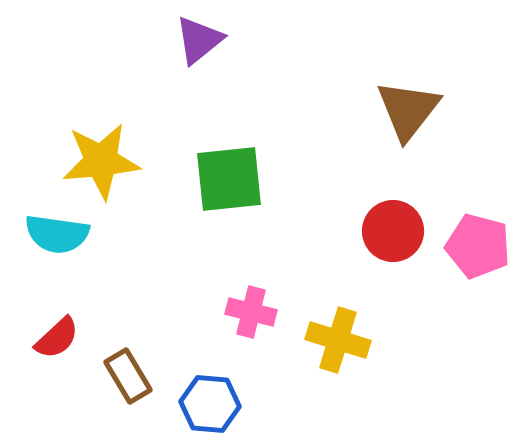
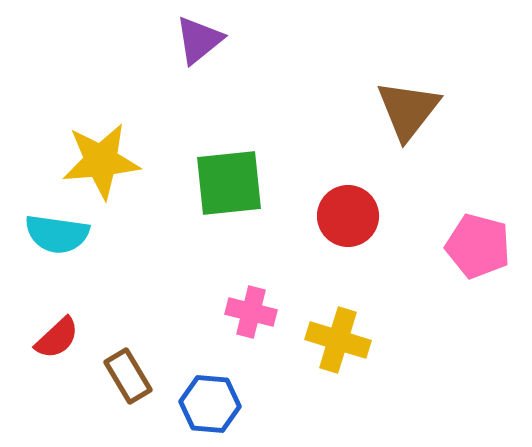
green square: moved 4 px down
red circle: moved 45 px left, 15 px up
